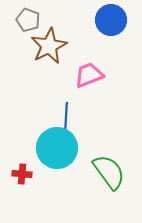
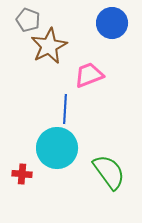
blue circle: moved 1 px right, 3 px down
blue line: moved 1 px left, 8 px up
